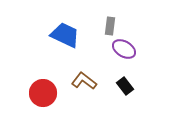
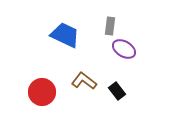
black rectangle: moved 8 px left, 5 px down
red circle: moved 1 px left, 1 px up
